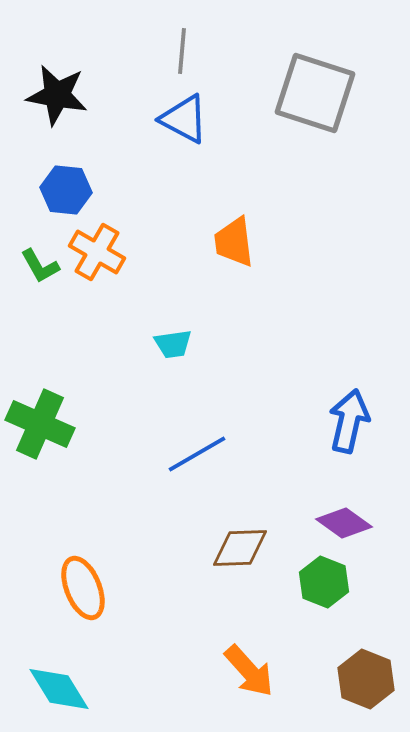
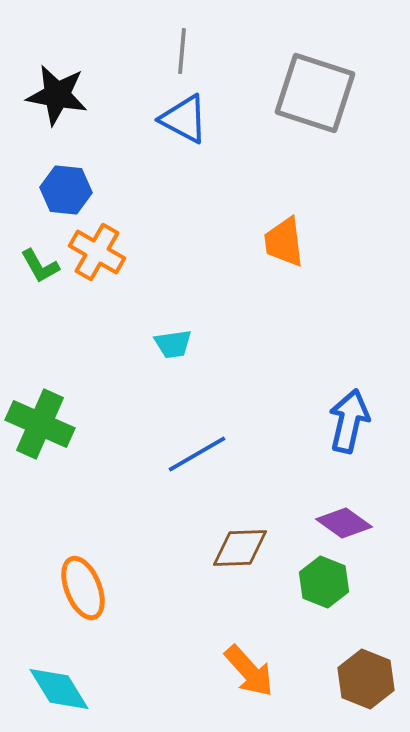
orange trapezoid: moved 50 px right
